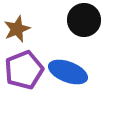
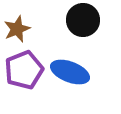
black circle: moved 1 px left
blue ellipse: moved 2 px right
